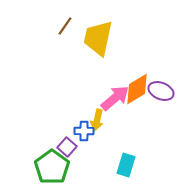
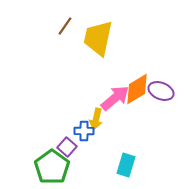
yellow arrow: moved 1 px left, 1 px up
